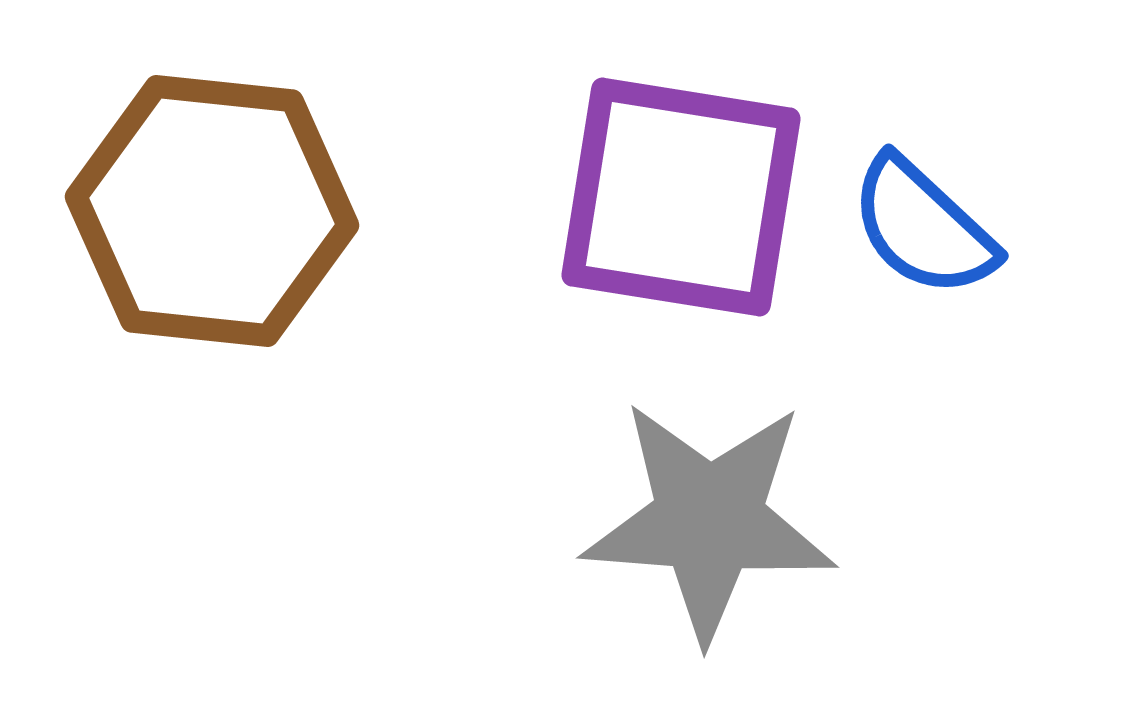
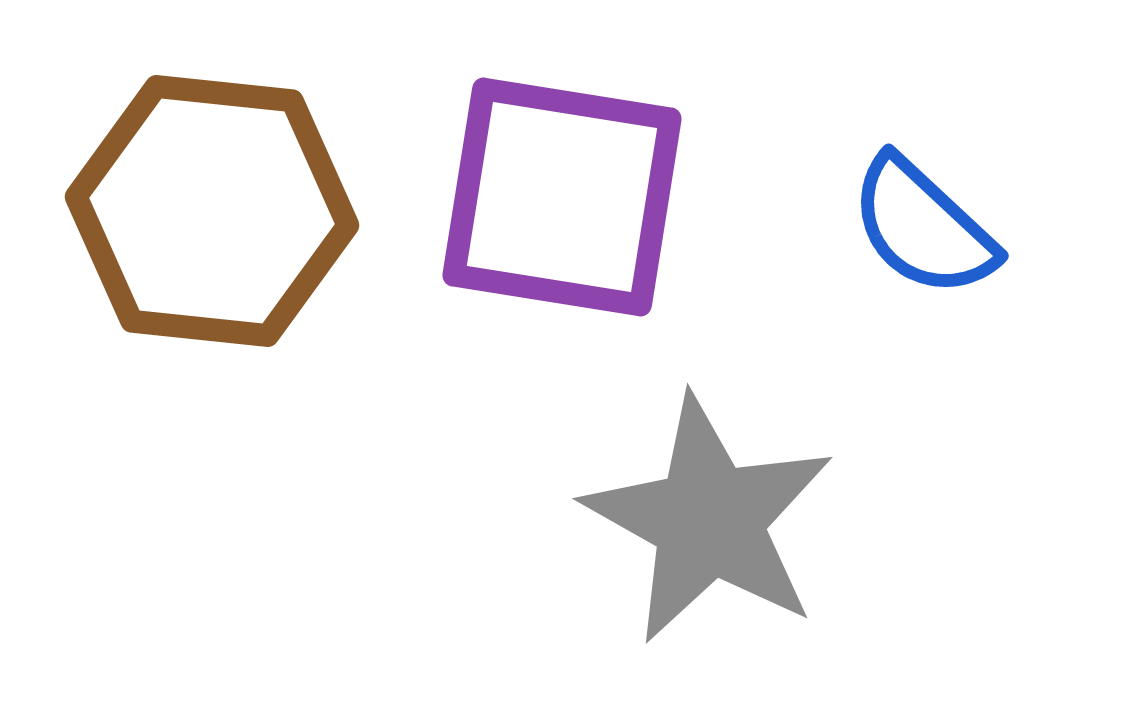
purple square: moved 119 px left
gray star: rotated 25 degrees clockwise
